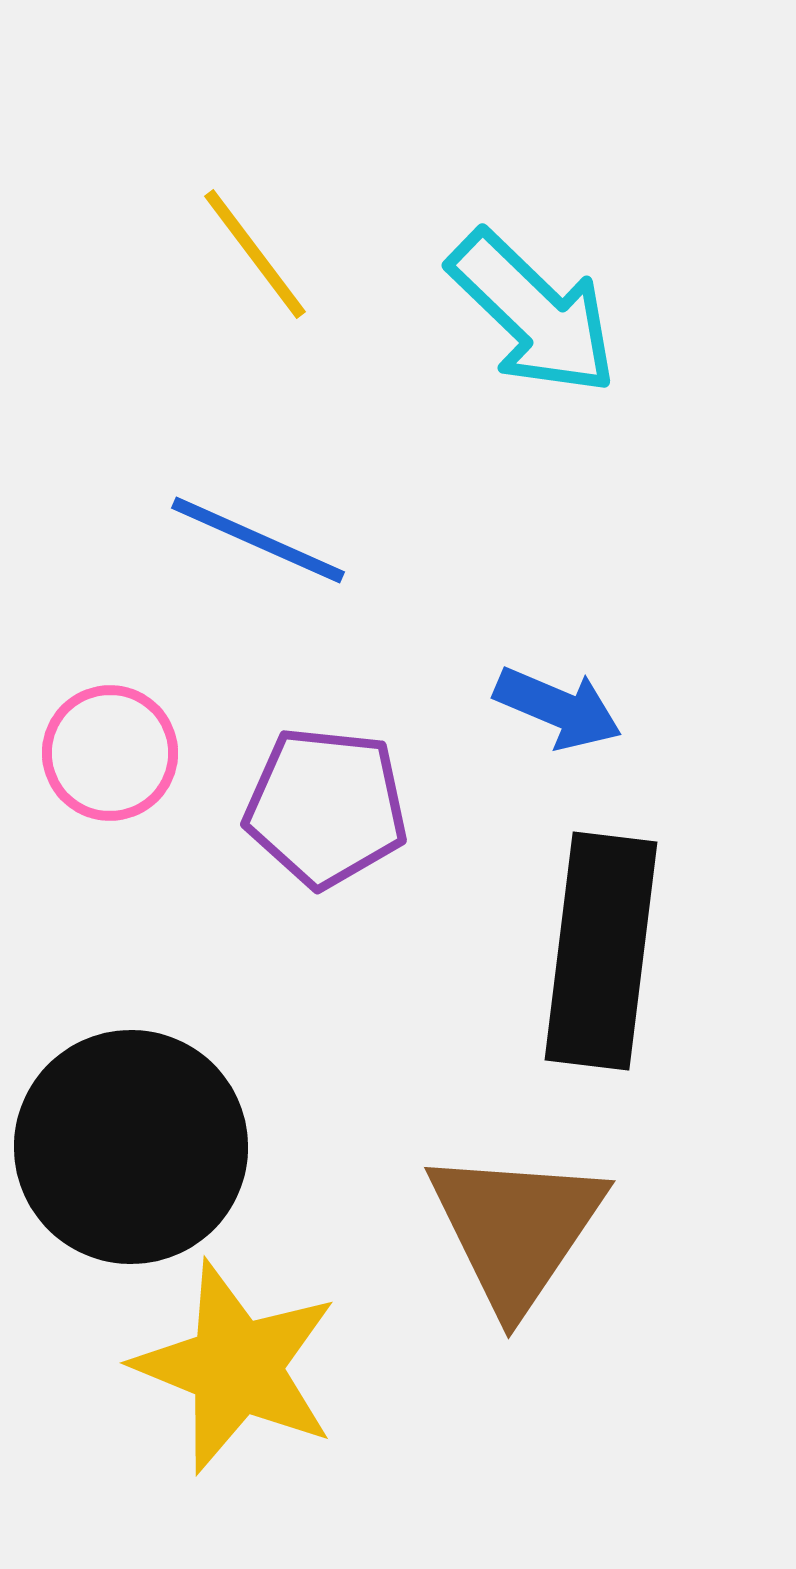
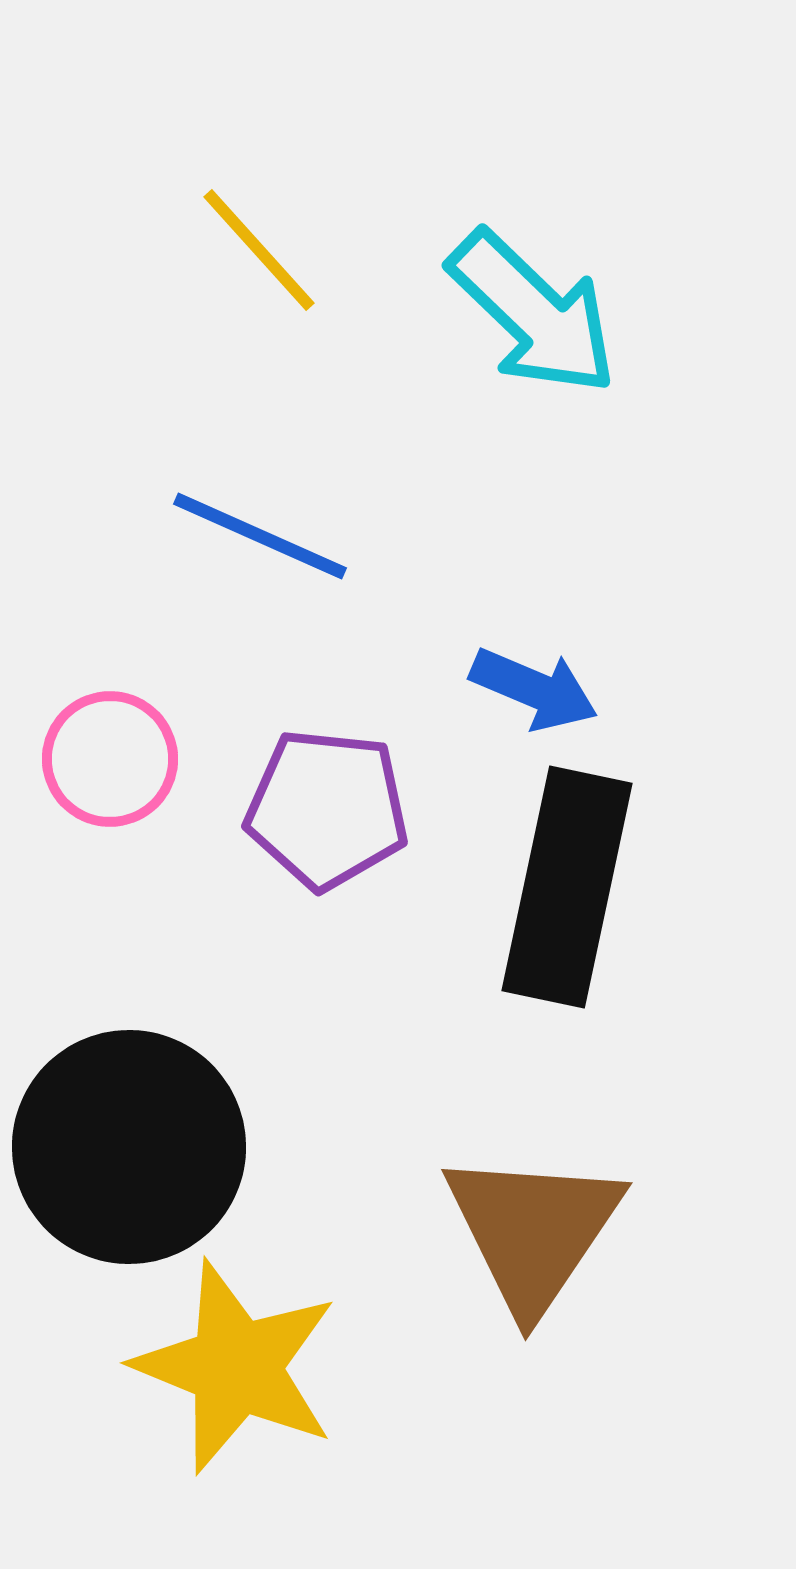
yellow line: moved 4 px right, 4 px up; rotated 5 degrees counterclockwise
blue line: moved 2 px right, 4 px up
blue arrow: moved 24 px left, 19 px up
pink circle: moved 6 px down
purple pentagon: moved 1 px right, 2 px down
black rectangle: moved 34 px left, 64 px up; rotated 5 degrees clockwise
black circle: moved 2 px left
brown triangle: moved 17 px right, 2 px down
